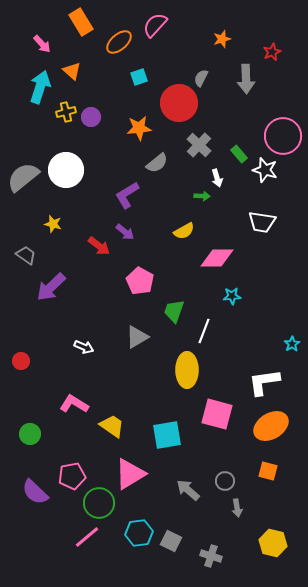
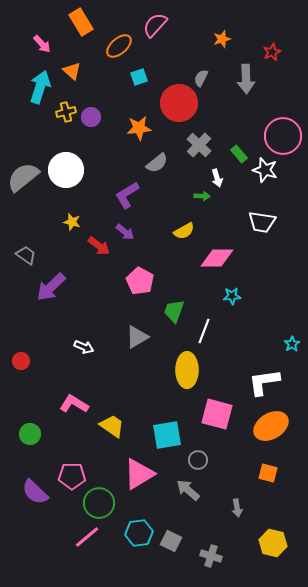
orange ellipse at (119, 42): moved 4 px down
yellow star at (53, 224): moved 19 px right, 2 px up
orange square at (268, 471): moved 2 px down
pink triangle at (130, 474): moved 9 px right
pink pentagon at (72, 476): rotated 12 degrees clockwise
gray circle at (225, 481): moved 27 px left, 21 px up
